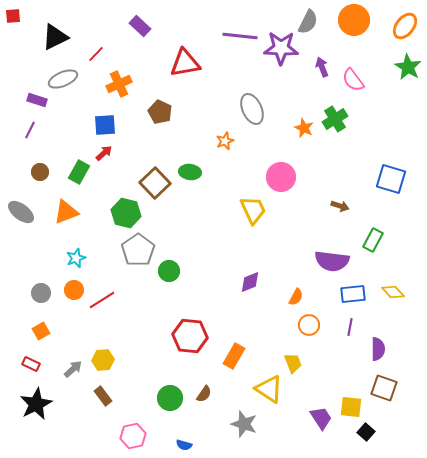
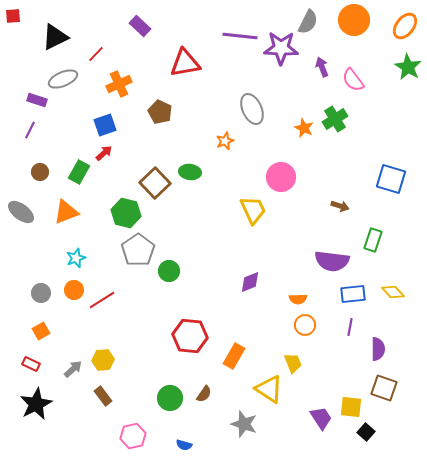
blue square at (105, 125): rotated 15 degrees counterclockwise
green rectangle at (373, 240): rotated 10 degrees counterclockwise
orange semicircle at (296, 297): moved 2 px right, 2 px down; rotated 60 degrees clockwise
orange circle at (309, 325): moved 4 px left
